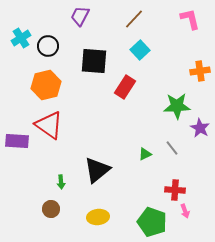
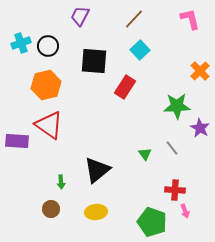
cyan cross: moved 5 px down; rotated 12 degrees clockwise
orange cross: rotated 36 degrees counterclockwise
green triangle: rotated 40 degrees counterclockwise
yellow ellipse: moved 2 px left, 5 px up
